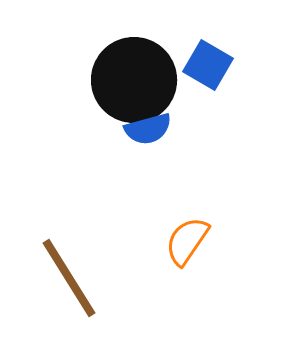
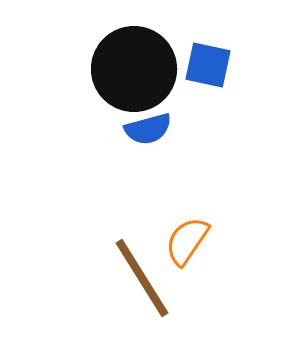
blue square: rotated 18 degrees counterclockwise
black circle: moved 11 px up
brown line: moved 73 px right
